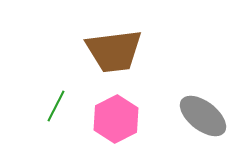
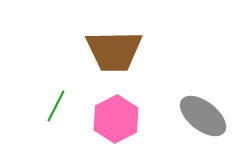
brown trapezoid: rotated 6 degrees clockwise
